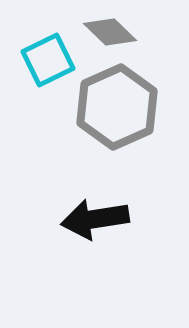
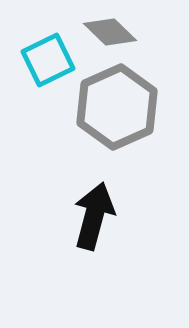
black arrow: moved 1 px left, 3 px up; rotated 114 degrees clockwise
